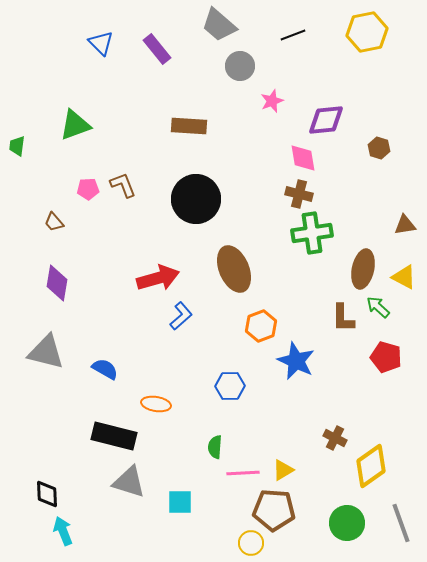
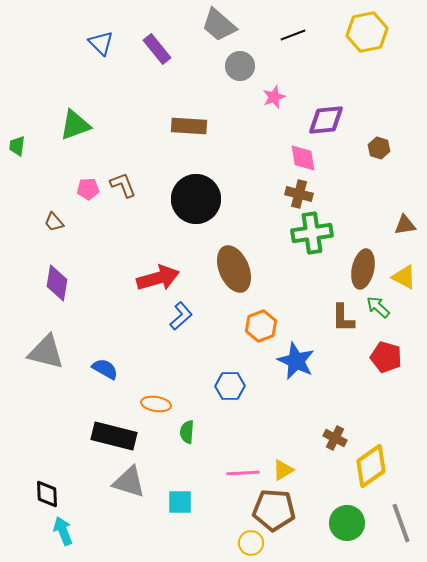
pink star at (272, 101): moved 2 px right, 4 px up
green semicircle at (215, 447): moved 28 px left, 15 px up
